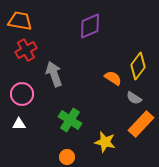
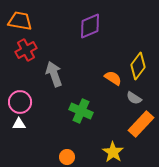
pink circle: moved 2 px left, 8 px down
green cross: moved 11 px right, 9 px up; rotated 10 degrees counterclockwise
yellow star: moved 8 px right, 10 px down; rotated 20 degrees clockwise
